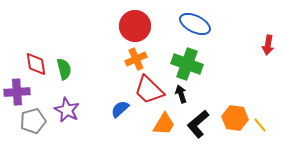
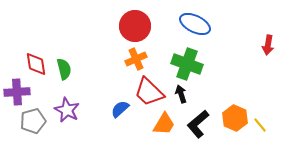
red trapezoid: moved 2 px down
orange hexagon: rotated 15 degrees clockwise
